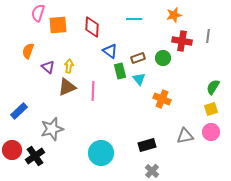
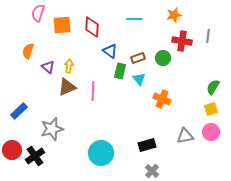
orange square: moved 4 px right
green rectangle: rotated 28 degrees clockwise
